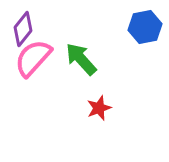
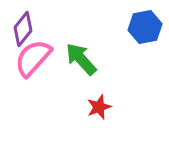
red star: moved 1 px up
